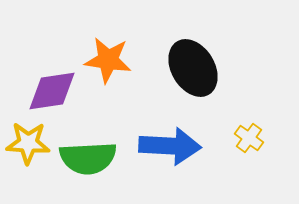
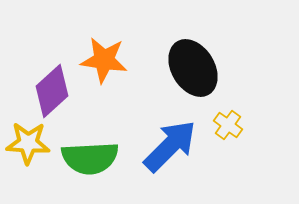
orange star: moved 4 px left
purple diamond: rotated 34 degrees counterclockwise
yellow cross: moved 21 px left, 13 px up
blue arrow: rotated 48 degrees counterclockwise
green semicircle: moved 2 px right
